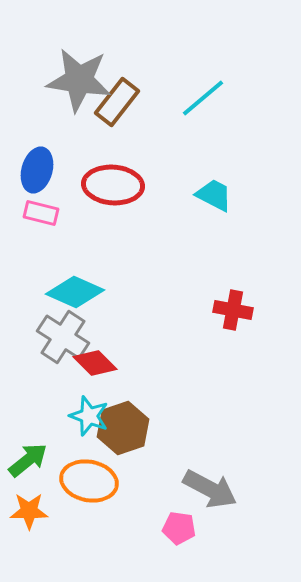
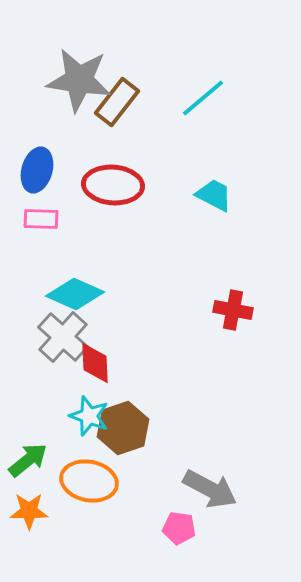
pink rectangle: moved 6 px down; rotated 12 degrees counterclockwise
cyan diamond: moved 2 px down
gray cross: rotated 9 degrees clockwise
red diamond: rotated 42 degrees clockwise
